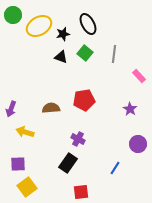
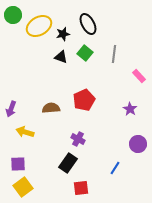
red pentagon: rotated 15 degrees counterclockwise
yellow square: moved 4 px left
red square: moved 4 px up
